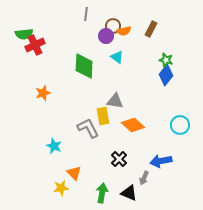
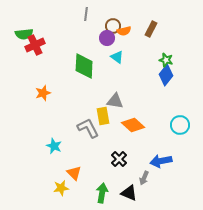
purple circle: moved 1 px right, 2 px down
